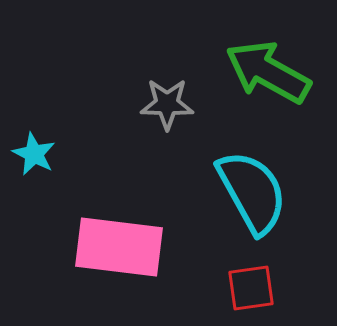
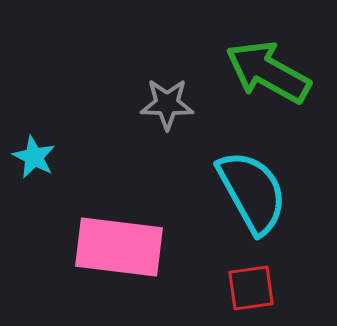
cyan star: moved 3 px down
